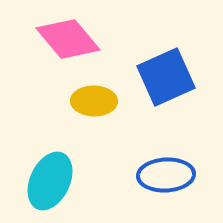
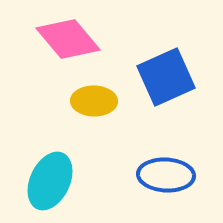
blue ellipse: rotated 6 degrees clockwise
